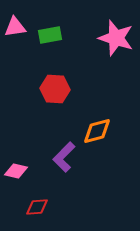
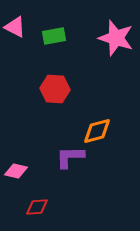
pink triangle: rotated 35 degrees clockwise
green rectangle: moved 4 px right, 1 px down
purple L-shape: moved 6 px right; rotated 44 degrees clockwise
